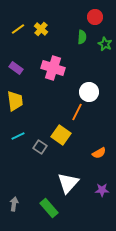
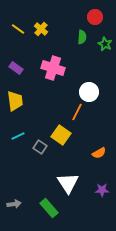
yellow line: rotated 72 degrees clockwise
white triangle: rotated 15 degrees counterclockwise
gray arrow: rotated 72 degrees clockwise
